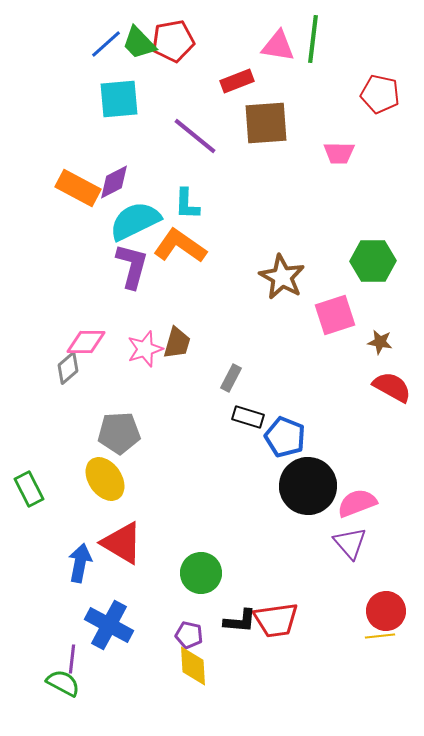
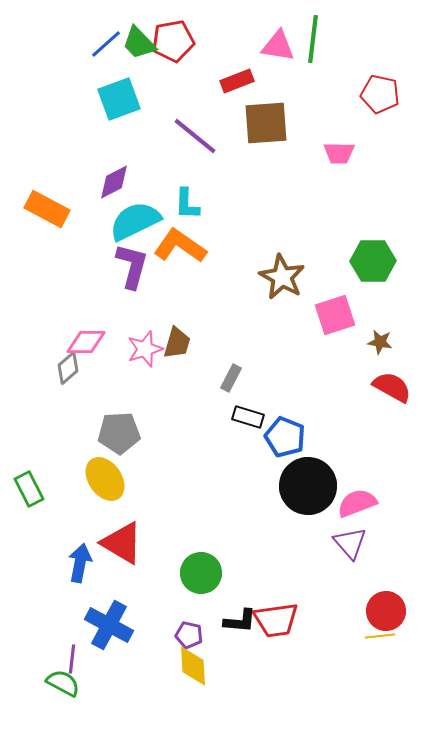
cyan square at (119, 99): rotated 15 degrees counterclockwise
orange rectangle at (78, 188): moved 31 px left, 21 px down
